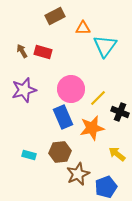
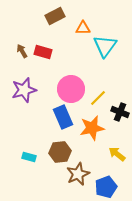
cyan rectangle: moved 2 px down
